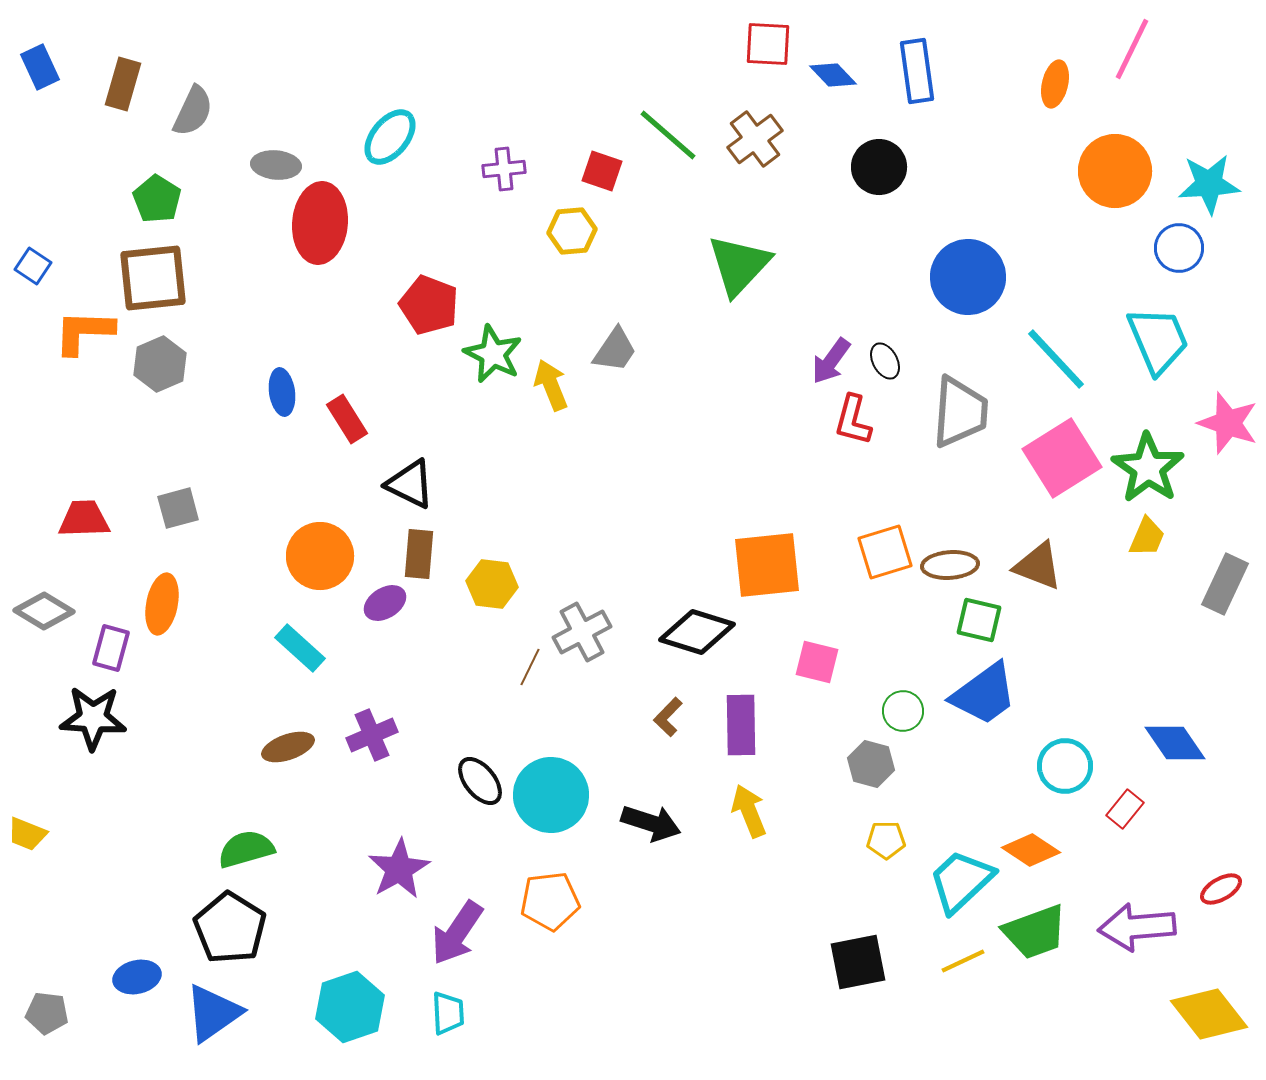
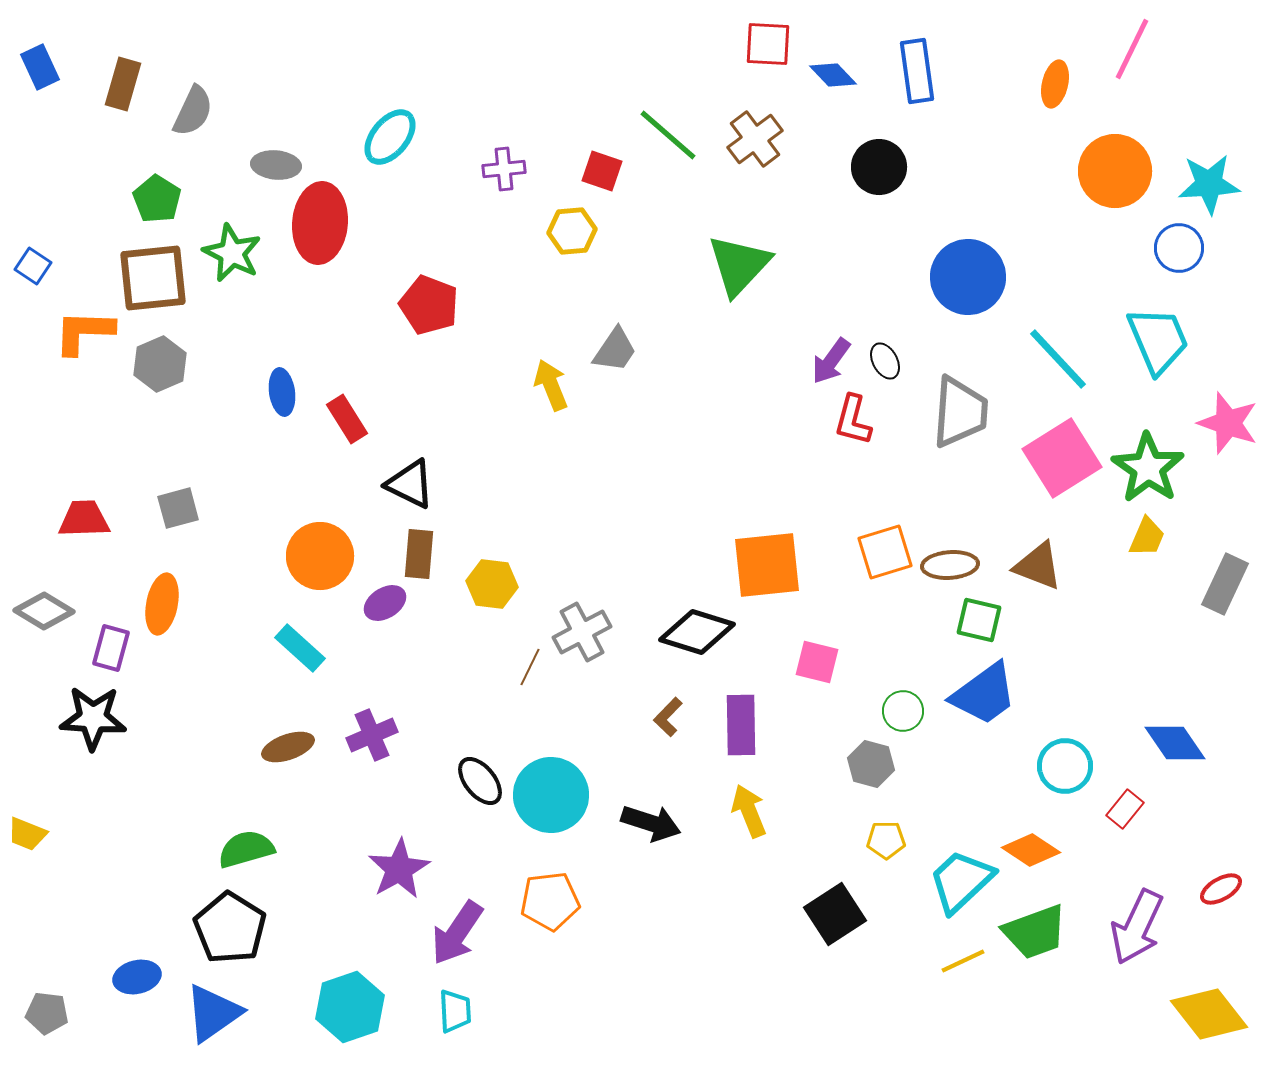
green star at (493, 354): moved 261 px left, 101 px up
cyan line at (1056, 359): moved 2 px right
purple arrow at (1137, 927): rotated 60 degrees counterclockwise
black square at (858, 962): moved 23 px left, 48 px up; rotated 22 degrees counterclockwise
cyan trapezoid at (448, 1013): moved 7 px right, 2 px up
